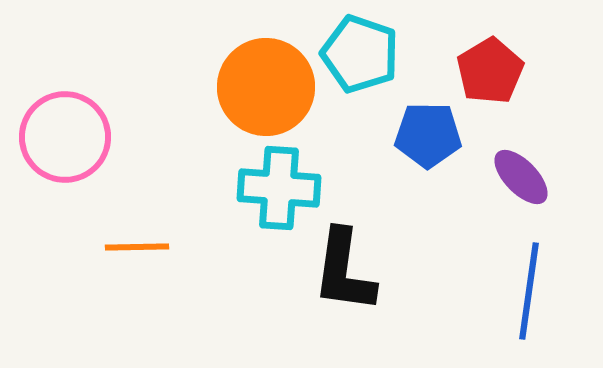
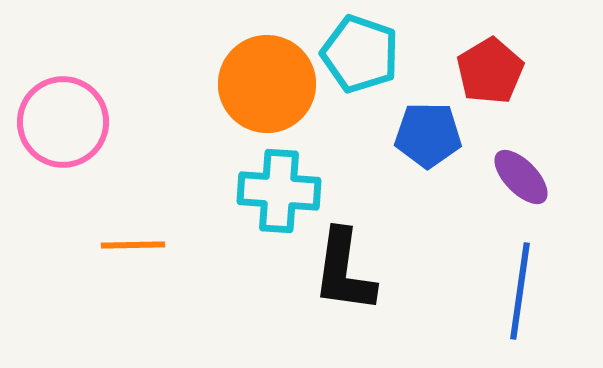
orange circle: moved 1 px right, 3 px up
pink circle: moved 2 px left, 15 px up
cyan cross: moved 3 px down
orange line: moved 4 px left, 2 px up
blue line: moved 9 px left
